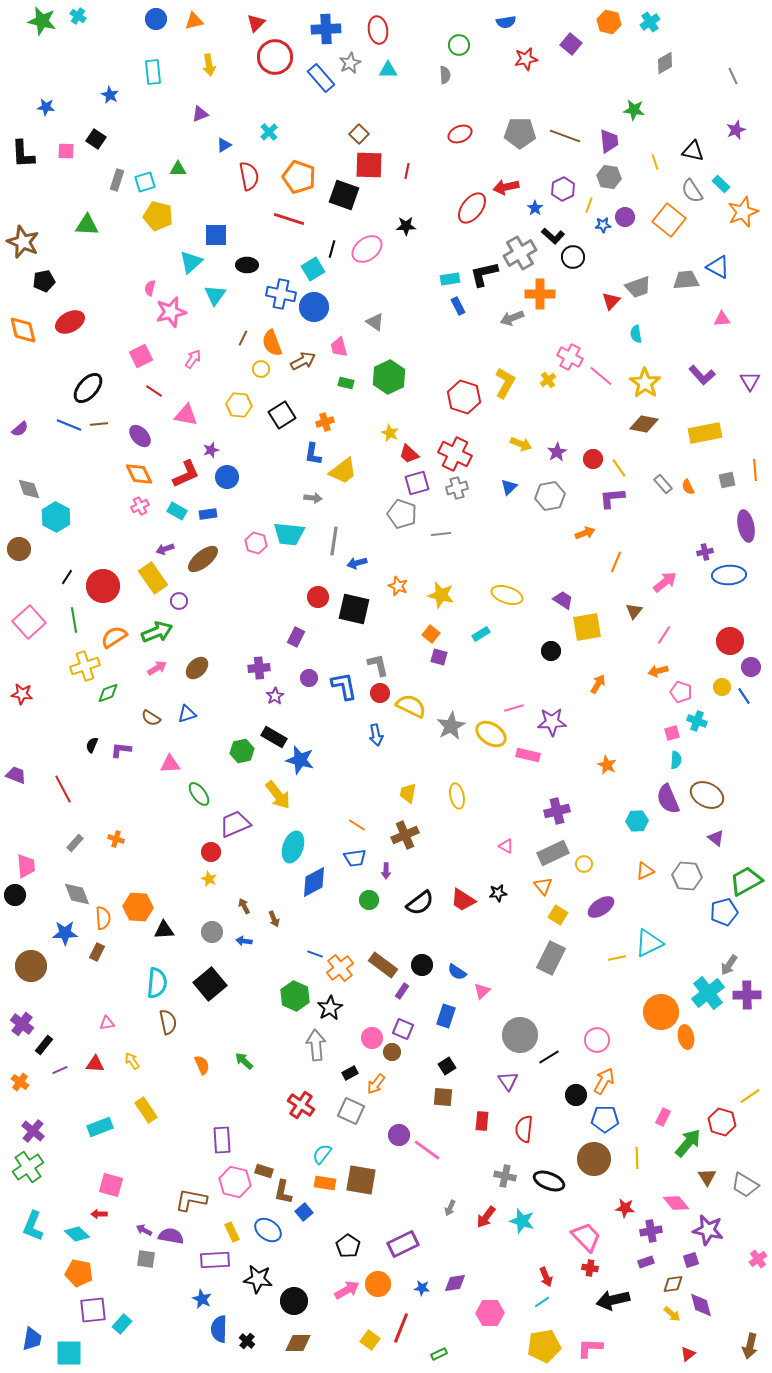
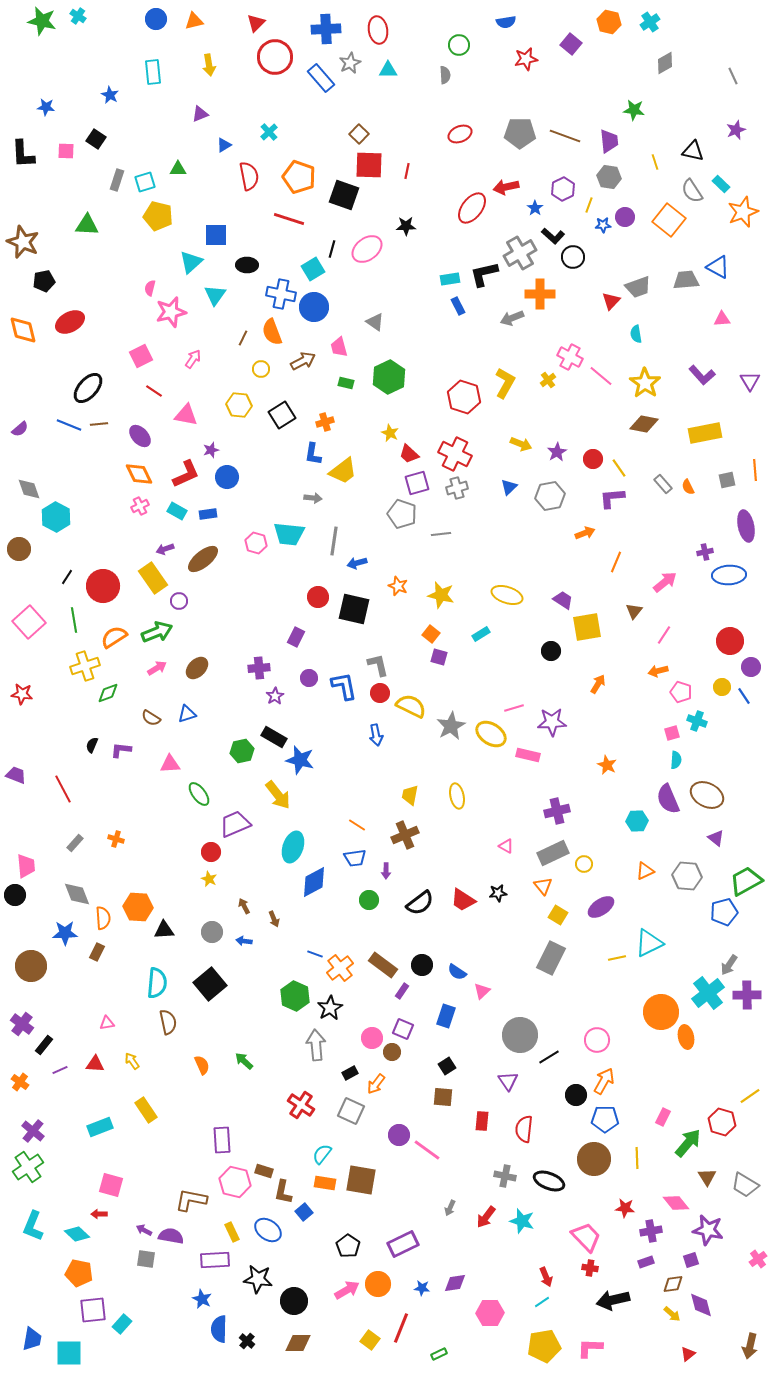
orange semicircle at (272, 343): moved 11 px up
yellow trapezoid at (408, 793): moved 2 px right, 2 px down
